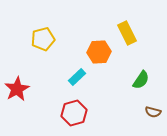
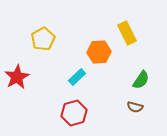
yellow pentagon: rotated 15 degrees counterclockwise
red star: moved 12 px up
brown semicircle: moved 18 px left, 5 px up
